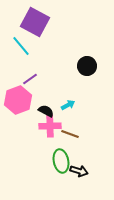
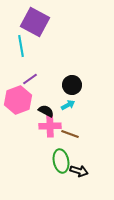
cyan line: rotated 30 degrees clockwise
black circle: moved 15 px left, 19 px down
